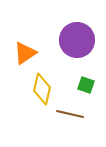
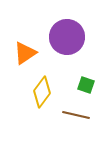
purple circle: moved 10 px left, 3 px up
yellow diamond: moved 3 px down; rotated 24 degrees clockwise
brown line: moved 6 px right, 1 px down
